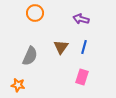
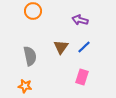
orange circle: moved 2 px left, 2 px up
purple arrow: moved 1 px left, 1 px down
blue line: rotated 32 degrees clockwise
gray semicircle: rotated 36 degrees counterclockwise
orange star: moved 7 px right, 1 px down
